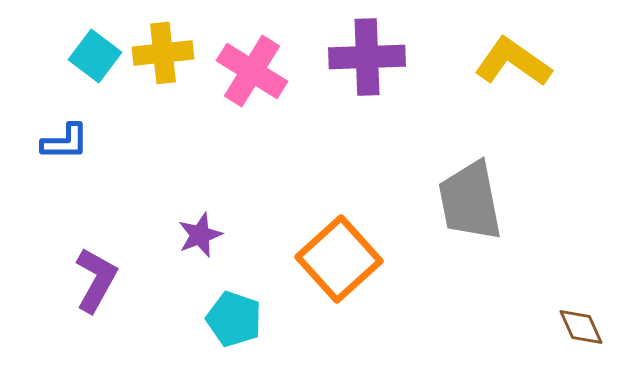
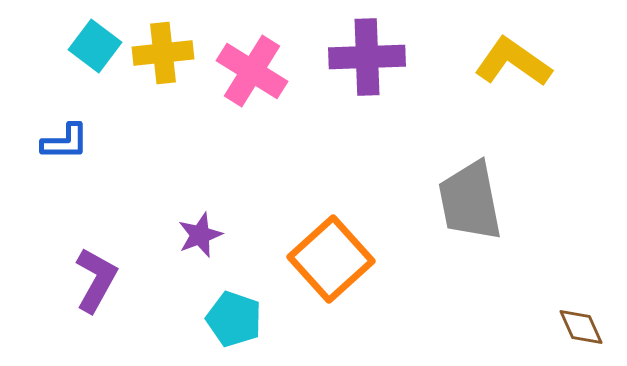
cyan square: moved 10 px up
orange square: moved 8 px left
